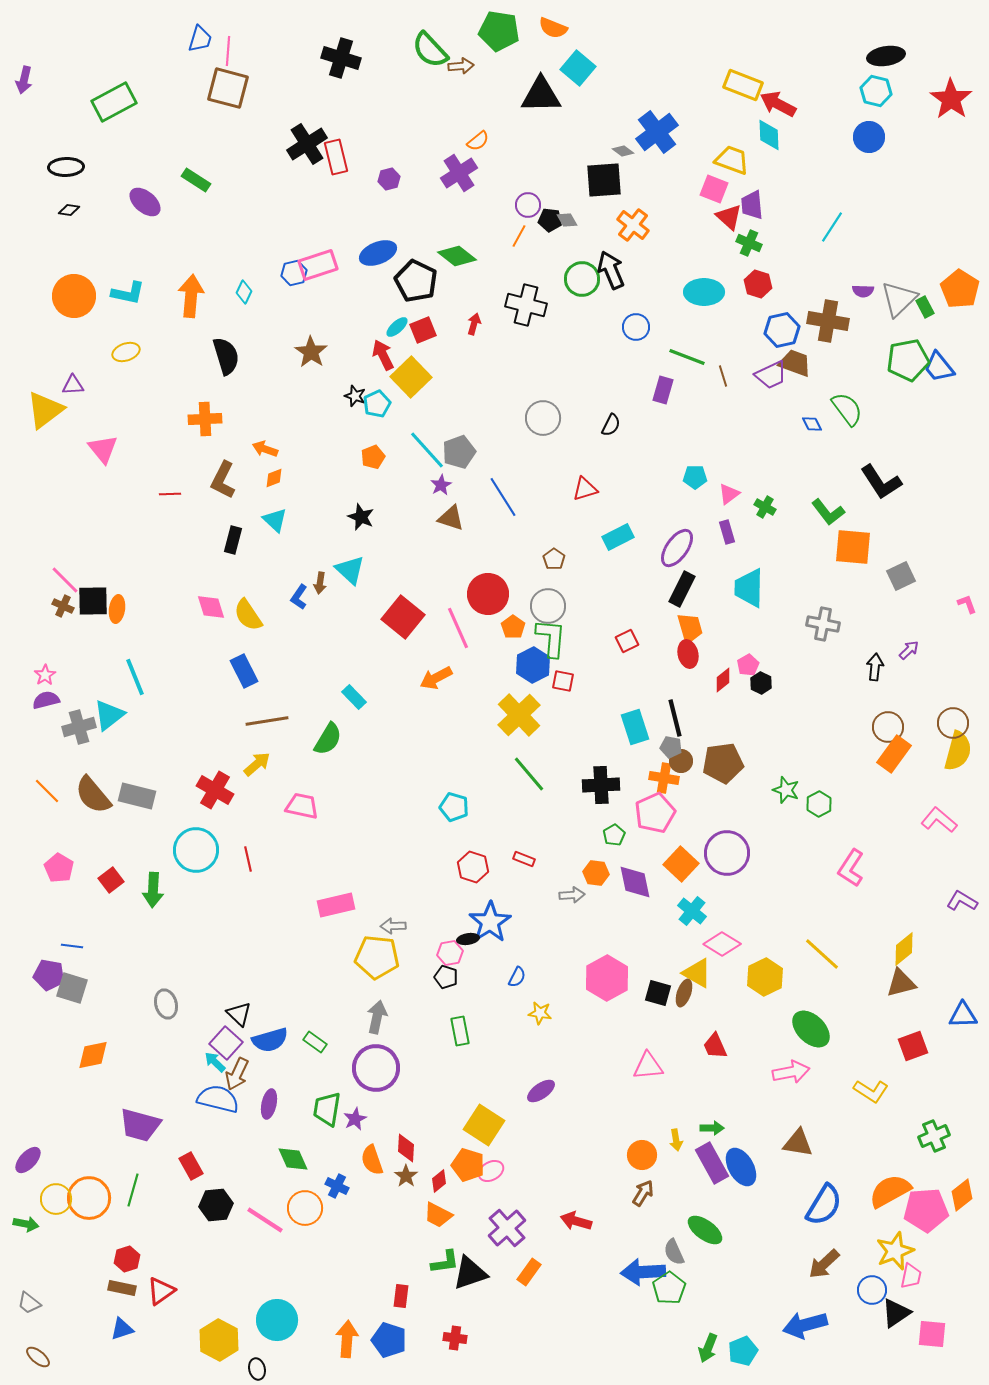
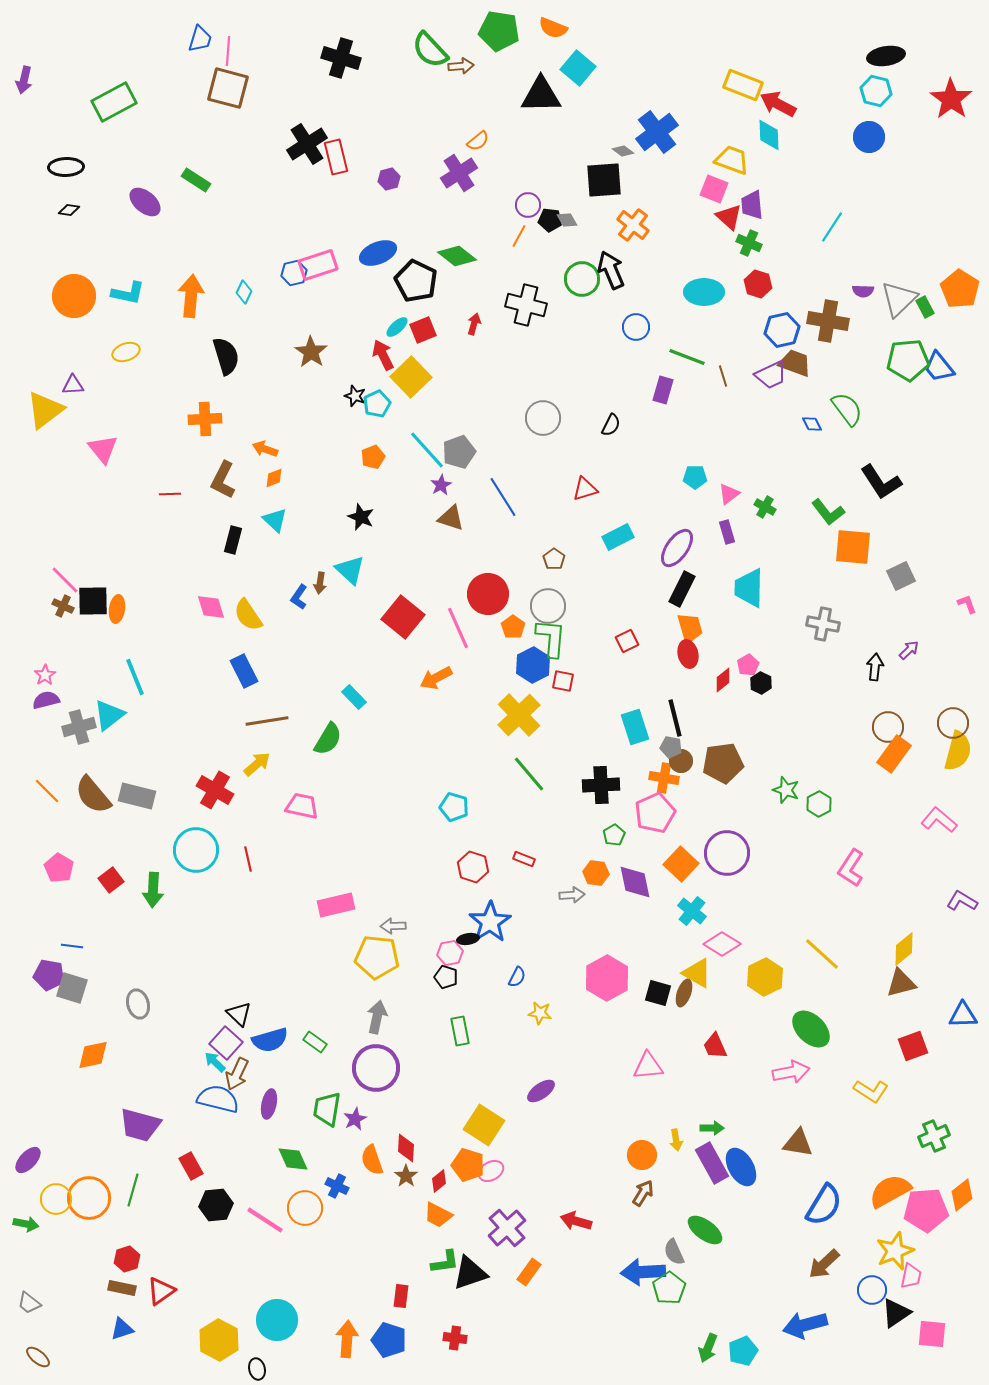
green pentagon at (908, 360): rotated 6 degrees clockwise
gray ellipse at (166, 1004): moved 28 px left
